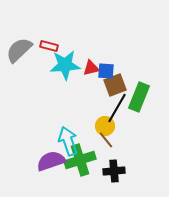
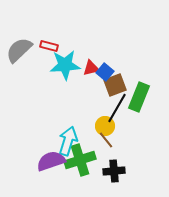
blue square: moved 1 px left, 1 px down; rotated 36 degrees clockwise
cyan arrow: rotated 36 degrees clockwise
